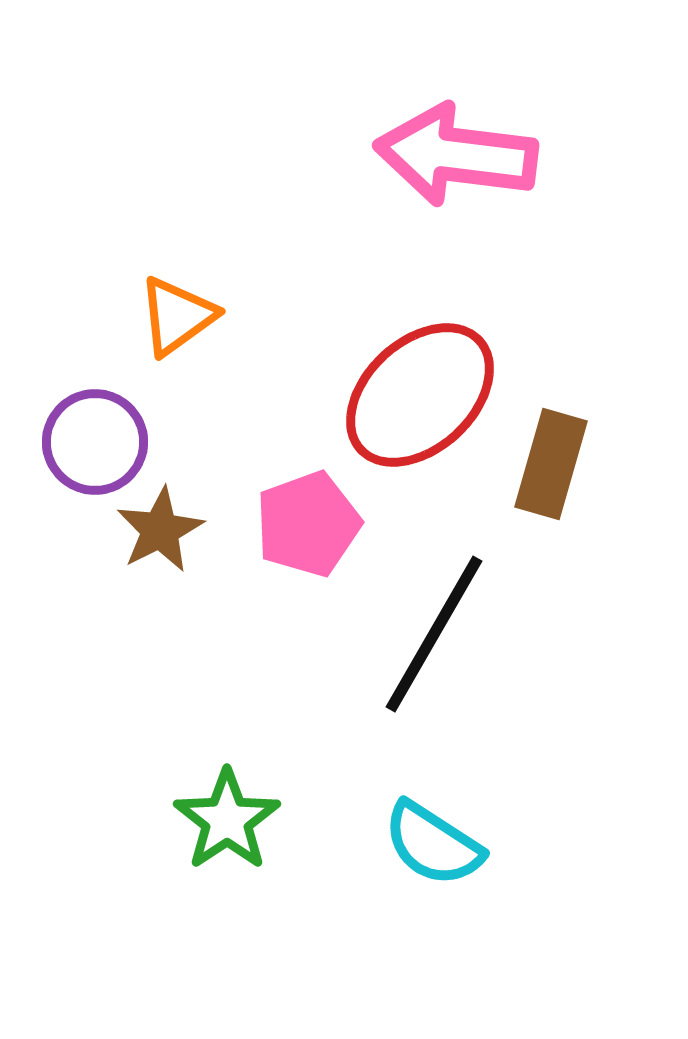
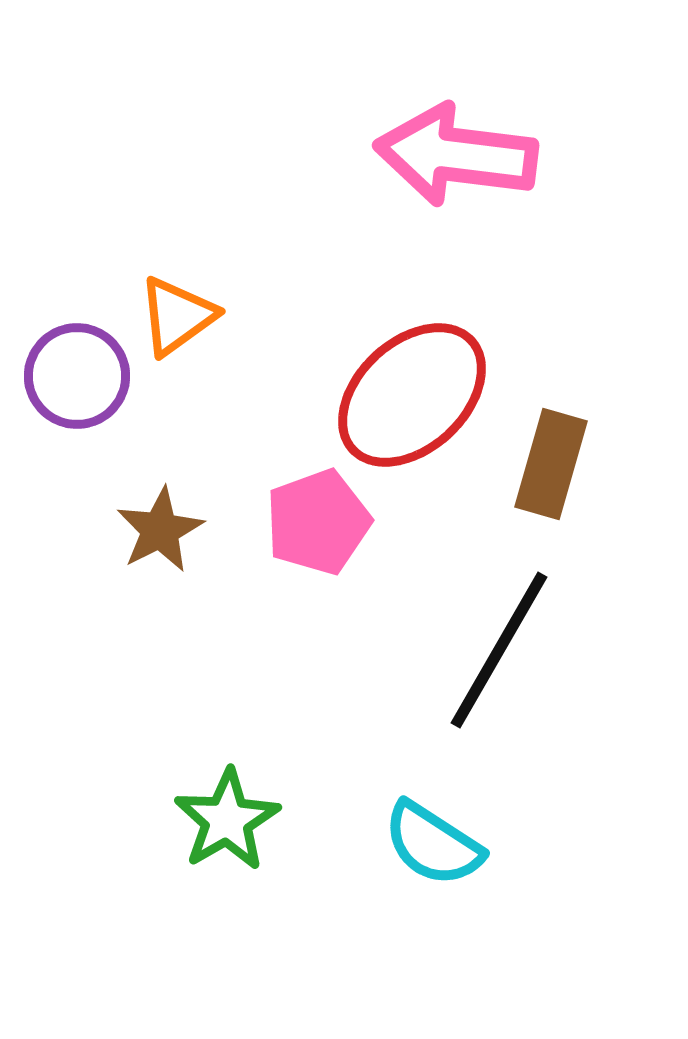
red ellipse: moved 8 px left
purple circle: moved 18 px left, 66 px up
pink pentagon: moved 10 px right, 2 px up
black line: moved 65 px right, 16 px down
green star: rotated 4 degrees clockwise
